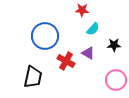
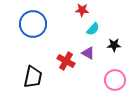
blue circle: moved 12 px left, 12 px up
pink circle: moved 1 px left
